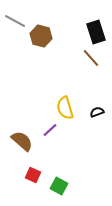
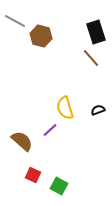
black semicircle: moved 1 px right, 2 px up
